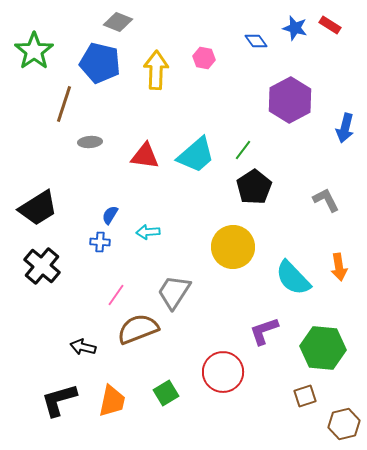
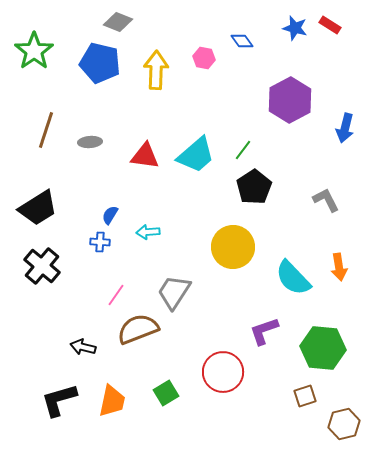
blue diamond: moved 14 px left
brown line: moved 18 px left, 26 px down
